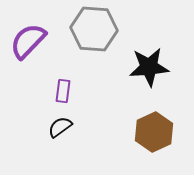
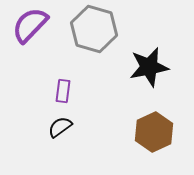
gray hexagon: rotated 12 degrees clockwise
purple semicircle: moved 2 px right, 16 px up
black star: rotated 6 degrees counterclockwise
